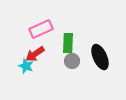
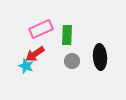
green rectangle: moved 1 px left, 8 px up
black ellipse: rotated 20 degrees clockwise
